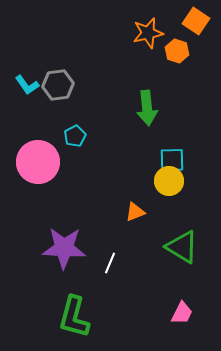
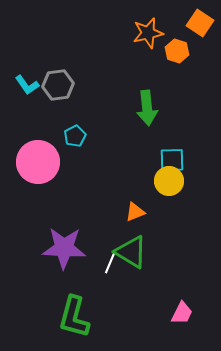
orange square: moved 4 px right, 2 px down
green triangle: moved 51 px left, 5 px down
